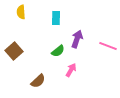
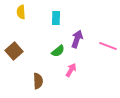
brown semicircle: rotated 49 degrees counterclockwise
